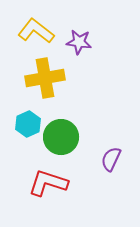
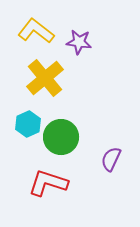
yellow cross: rotated 30 degrees counterclockwise
